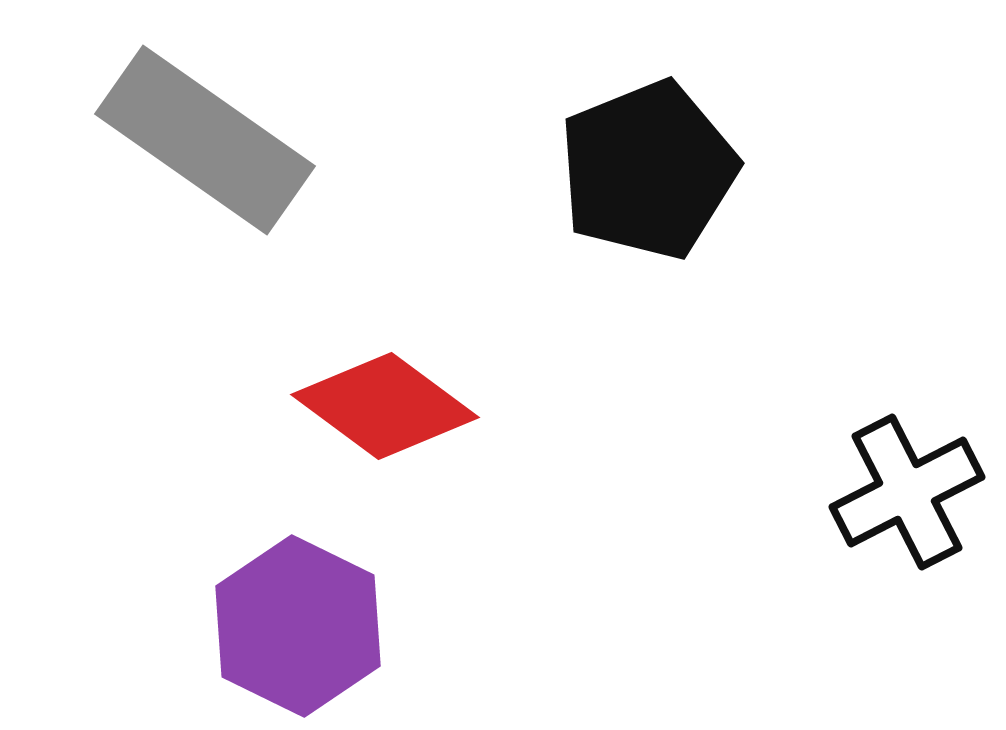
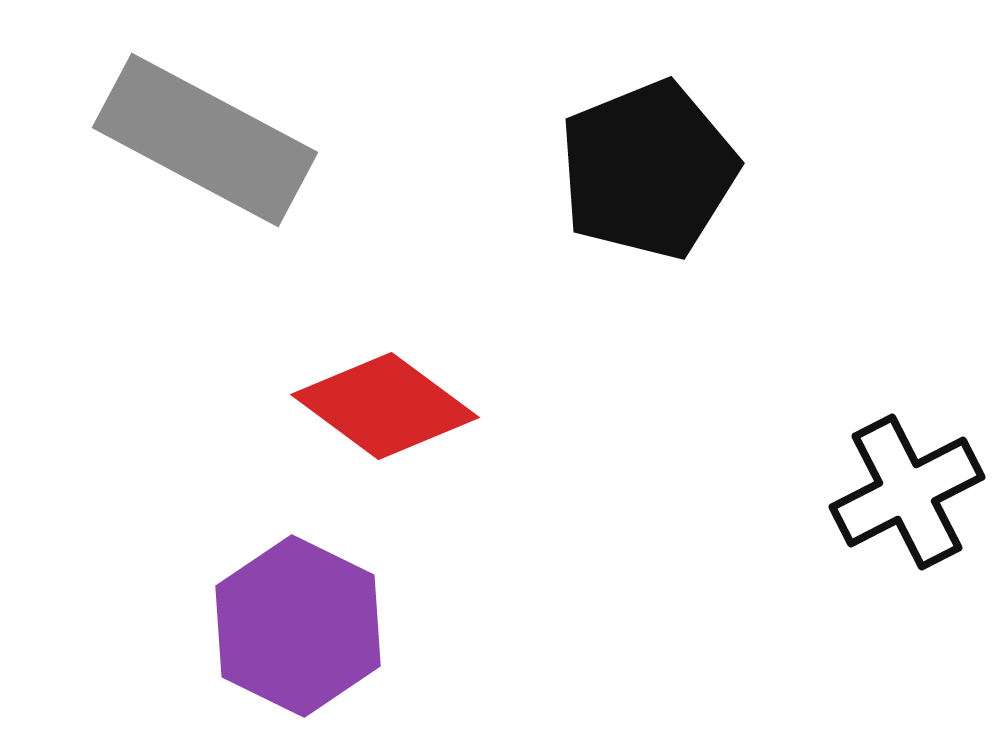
gray rectangle: rotated 7 degrees counterclockwise
